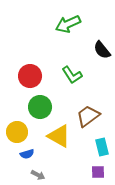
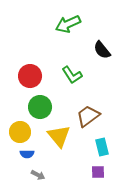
yellow circle: moved 3 px right
yellow triangle: rotated 20 degrees clockwise
blue semicircle: rotated 16 degrees clockwise
